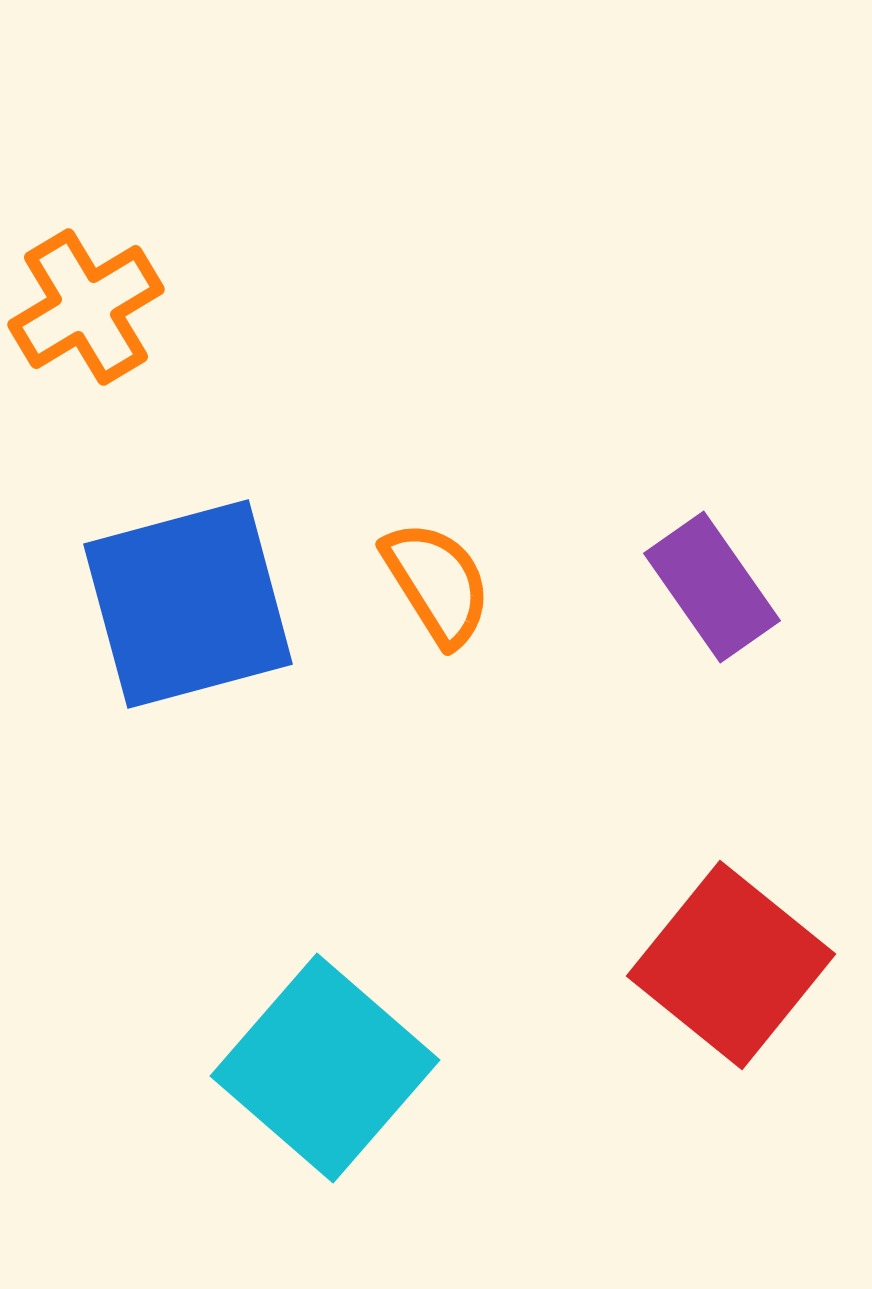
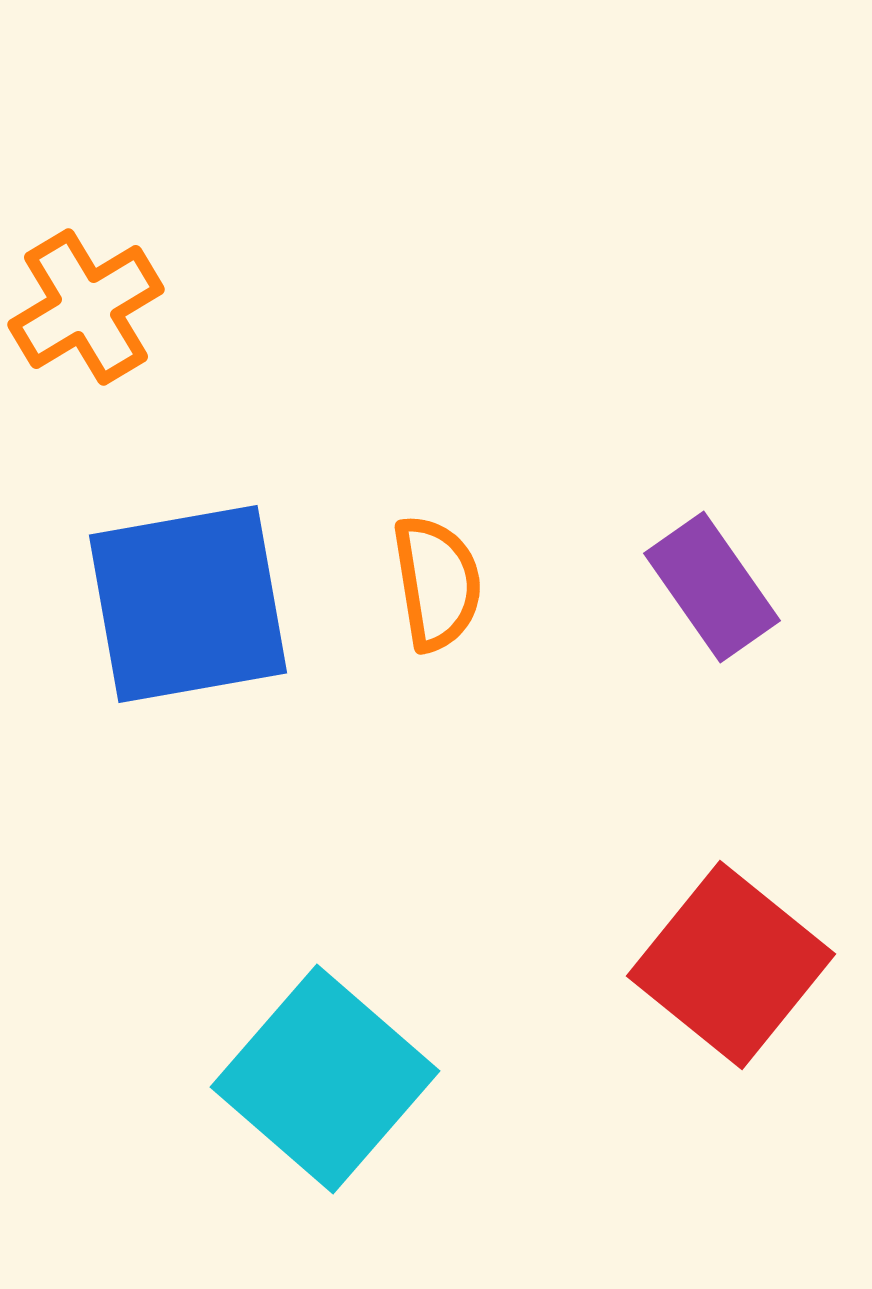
orange semicircle: rotated 23 degrees clockwise
blue square: rotated 5 degrees clockwise
cyan square: moved 11 px down
